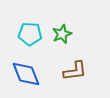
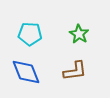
green star: moved 17 px right; rotated 18 degrees counterclockwise
blue diamond: moved 2 px up
